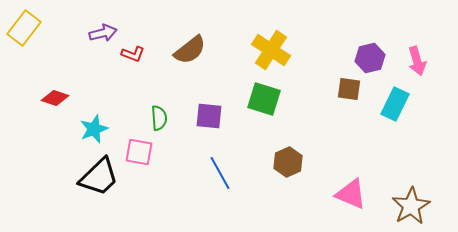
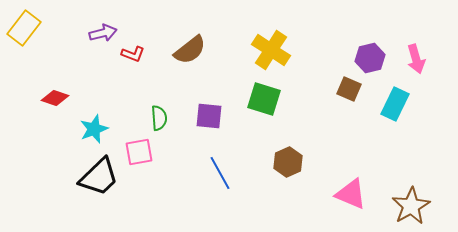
pink arrow: moved 1 px left, 2 px up
brown square: rotated 15 degrees clockwise
pink square: rotated 20 degrees counterclockwise
